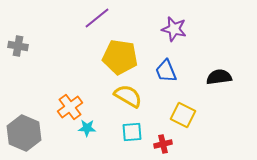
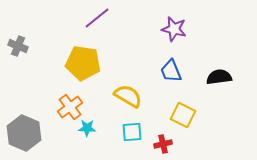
gray cross: rotated 12 degrees clockwise
yellow pentagon: moved 37 px left, 6 px down
blue trapezoid: moved 5 px right
